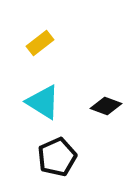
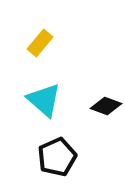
yellow rectangle: rotated 12 degrees counterclockwise
cyan triangle: moved 1 px right, 2 px up; rotated 9 degrees clockwise
